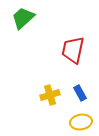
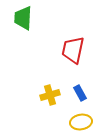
green trapezoid: rotated 45 degrees counterclockwise
